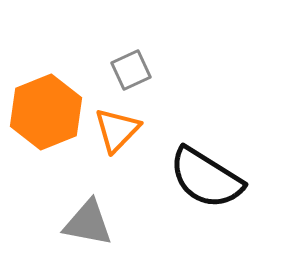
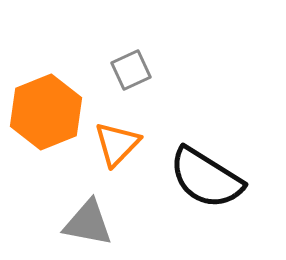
orange triangle: moved 14 px down
